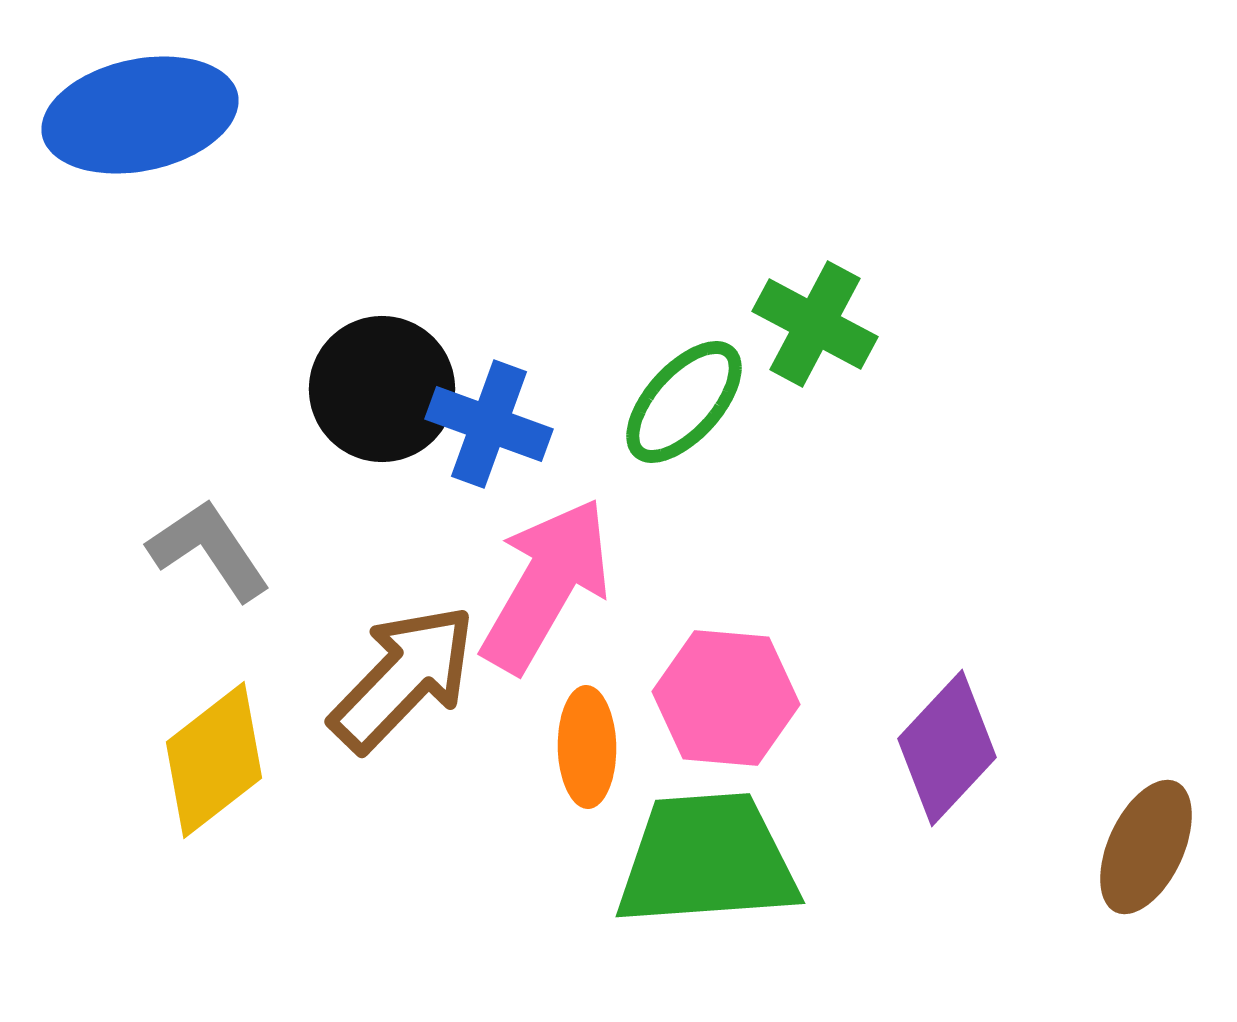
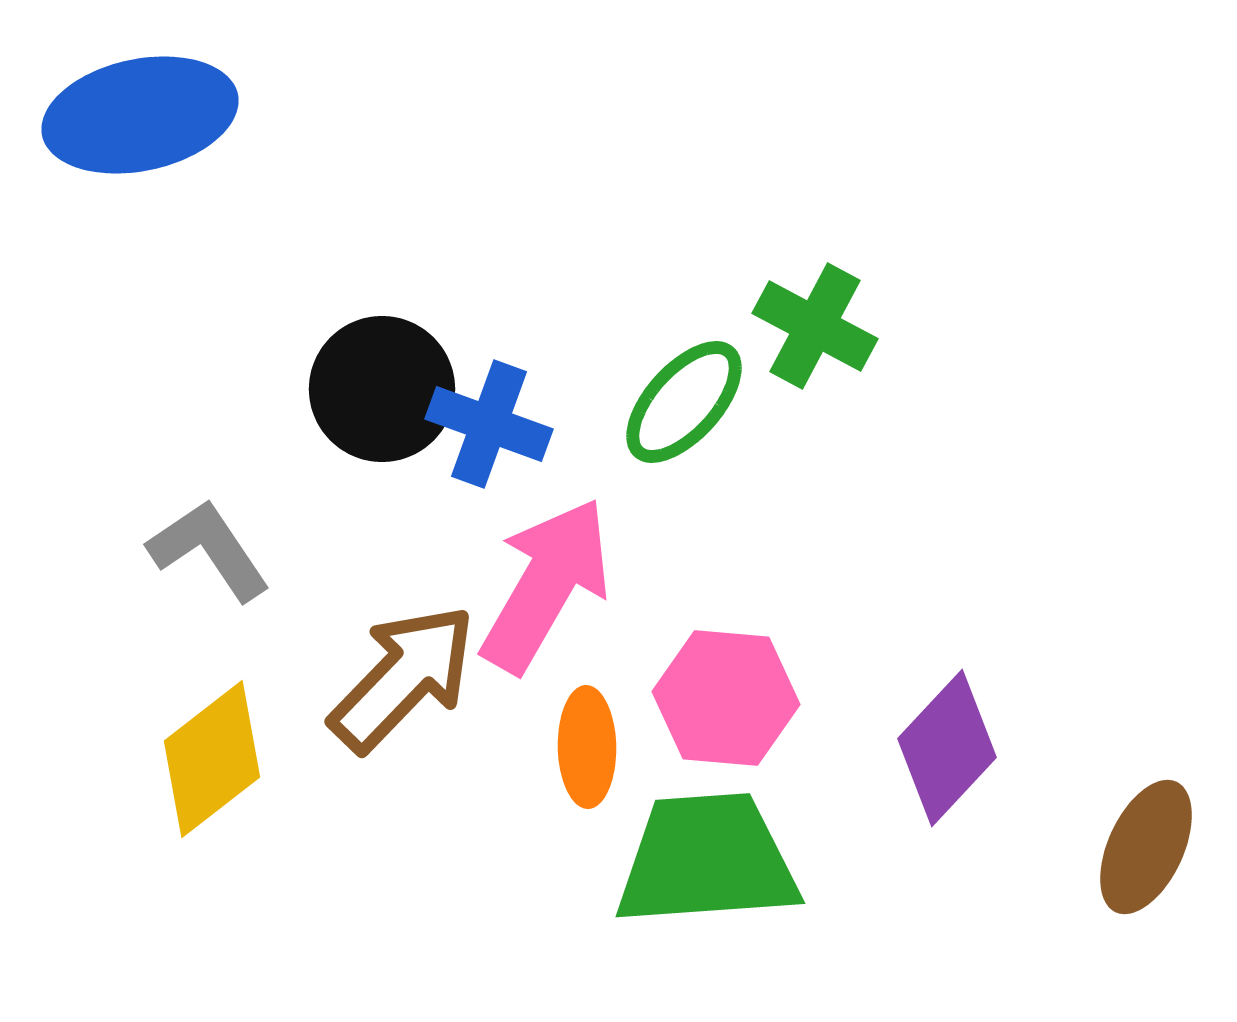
green cross: moved 2 px down
yellow diamond: moved 2 px left, 1 px up
